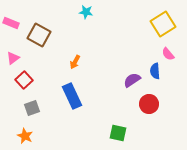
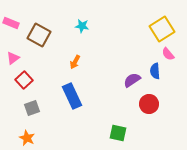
cyan star: moved 4 px left, 14 px down
yellow square: moved 1 px left, 5 px down
orange star: moved 2 px right, 2 px down
